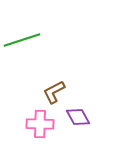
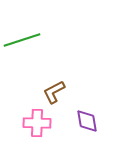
purple diamond: moved 9 px right, 4 px down; rotated 20 degrees clockwise
pink cross: moved 3 px left, 1 px up
